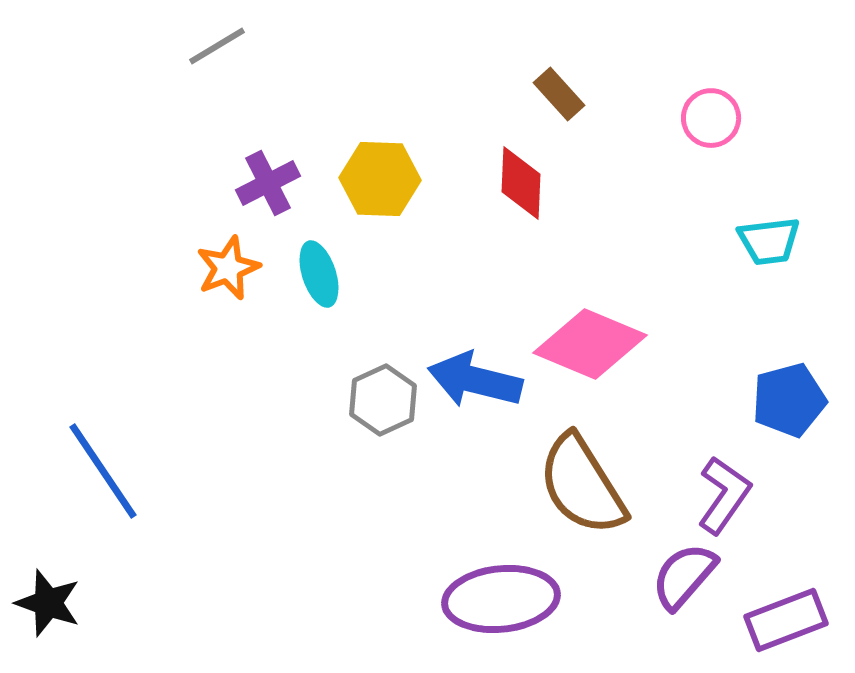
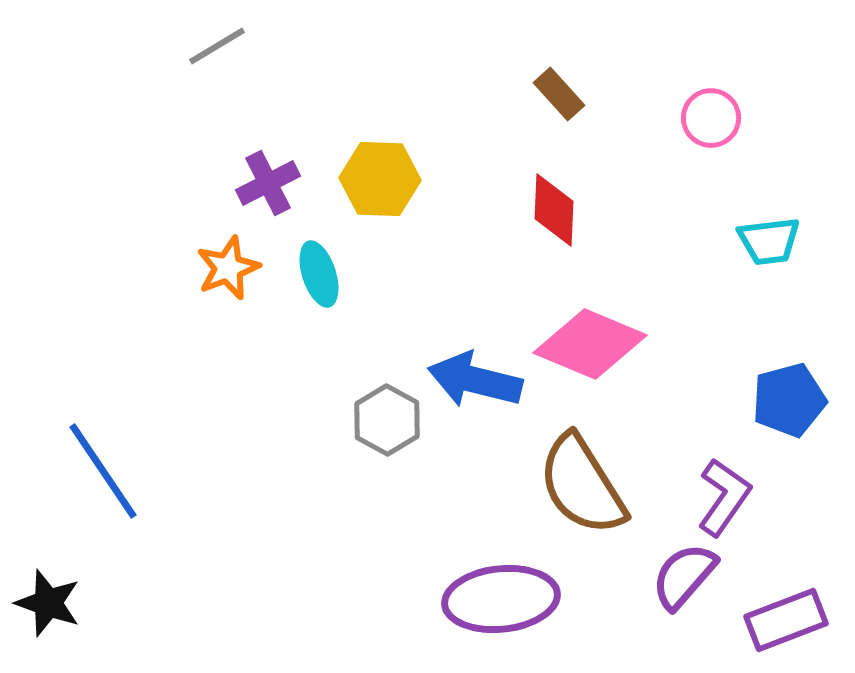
red diamond: moved 33 px right, 27 px down
gray hexagon: moved 4 px right, 20 px down; rotated 6 degrees counterclockwise
purple L-shape: moved 2 px down
